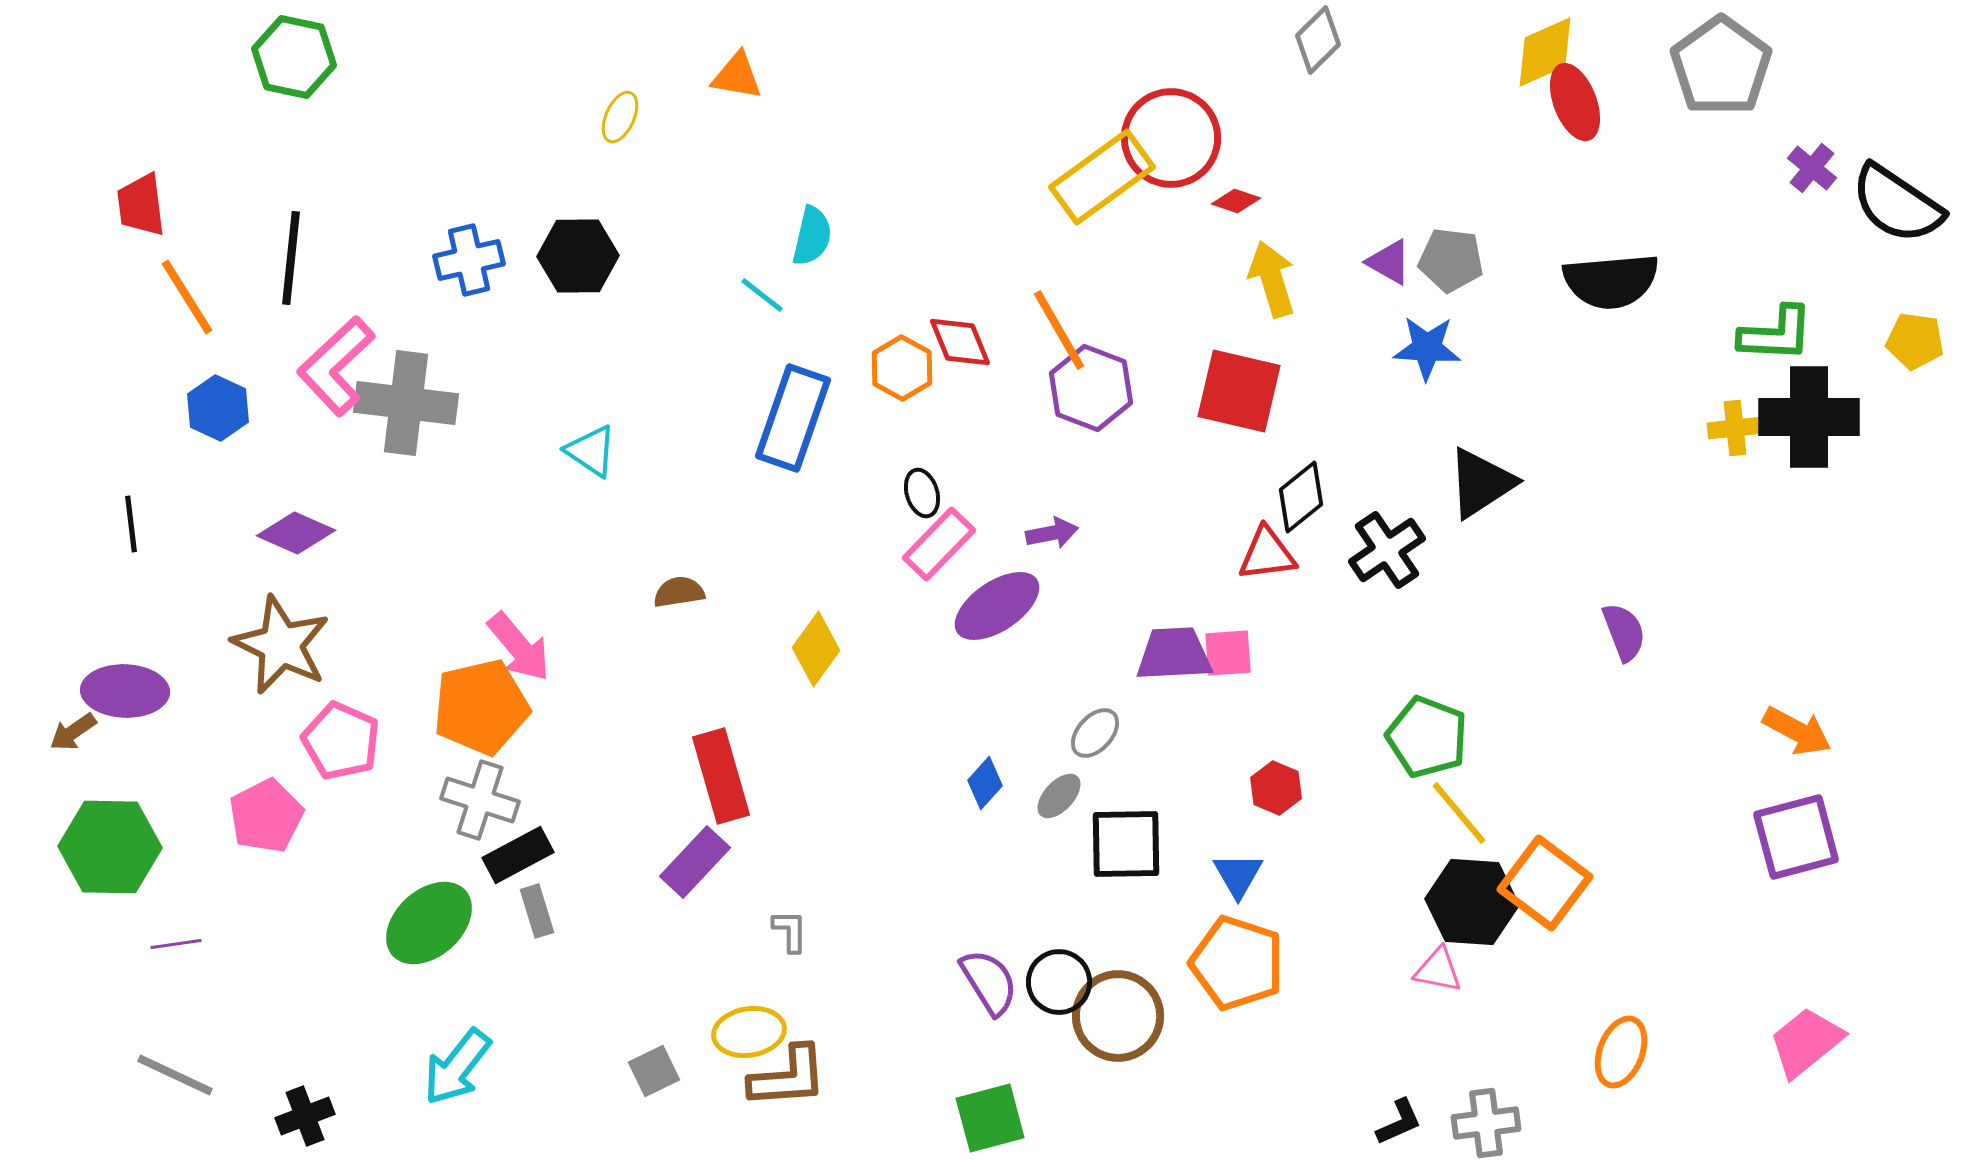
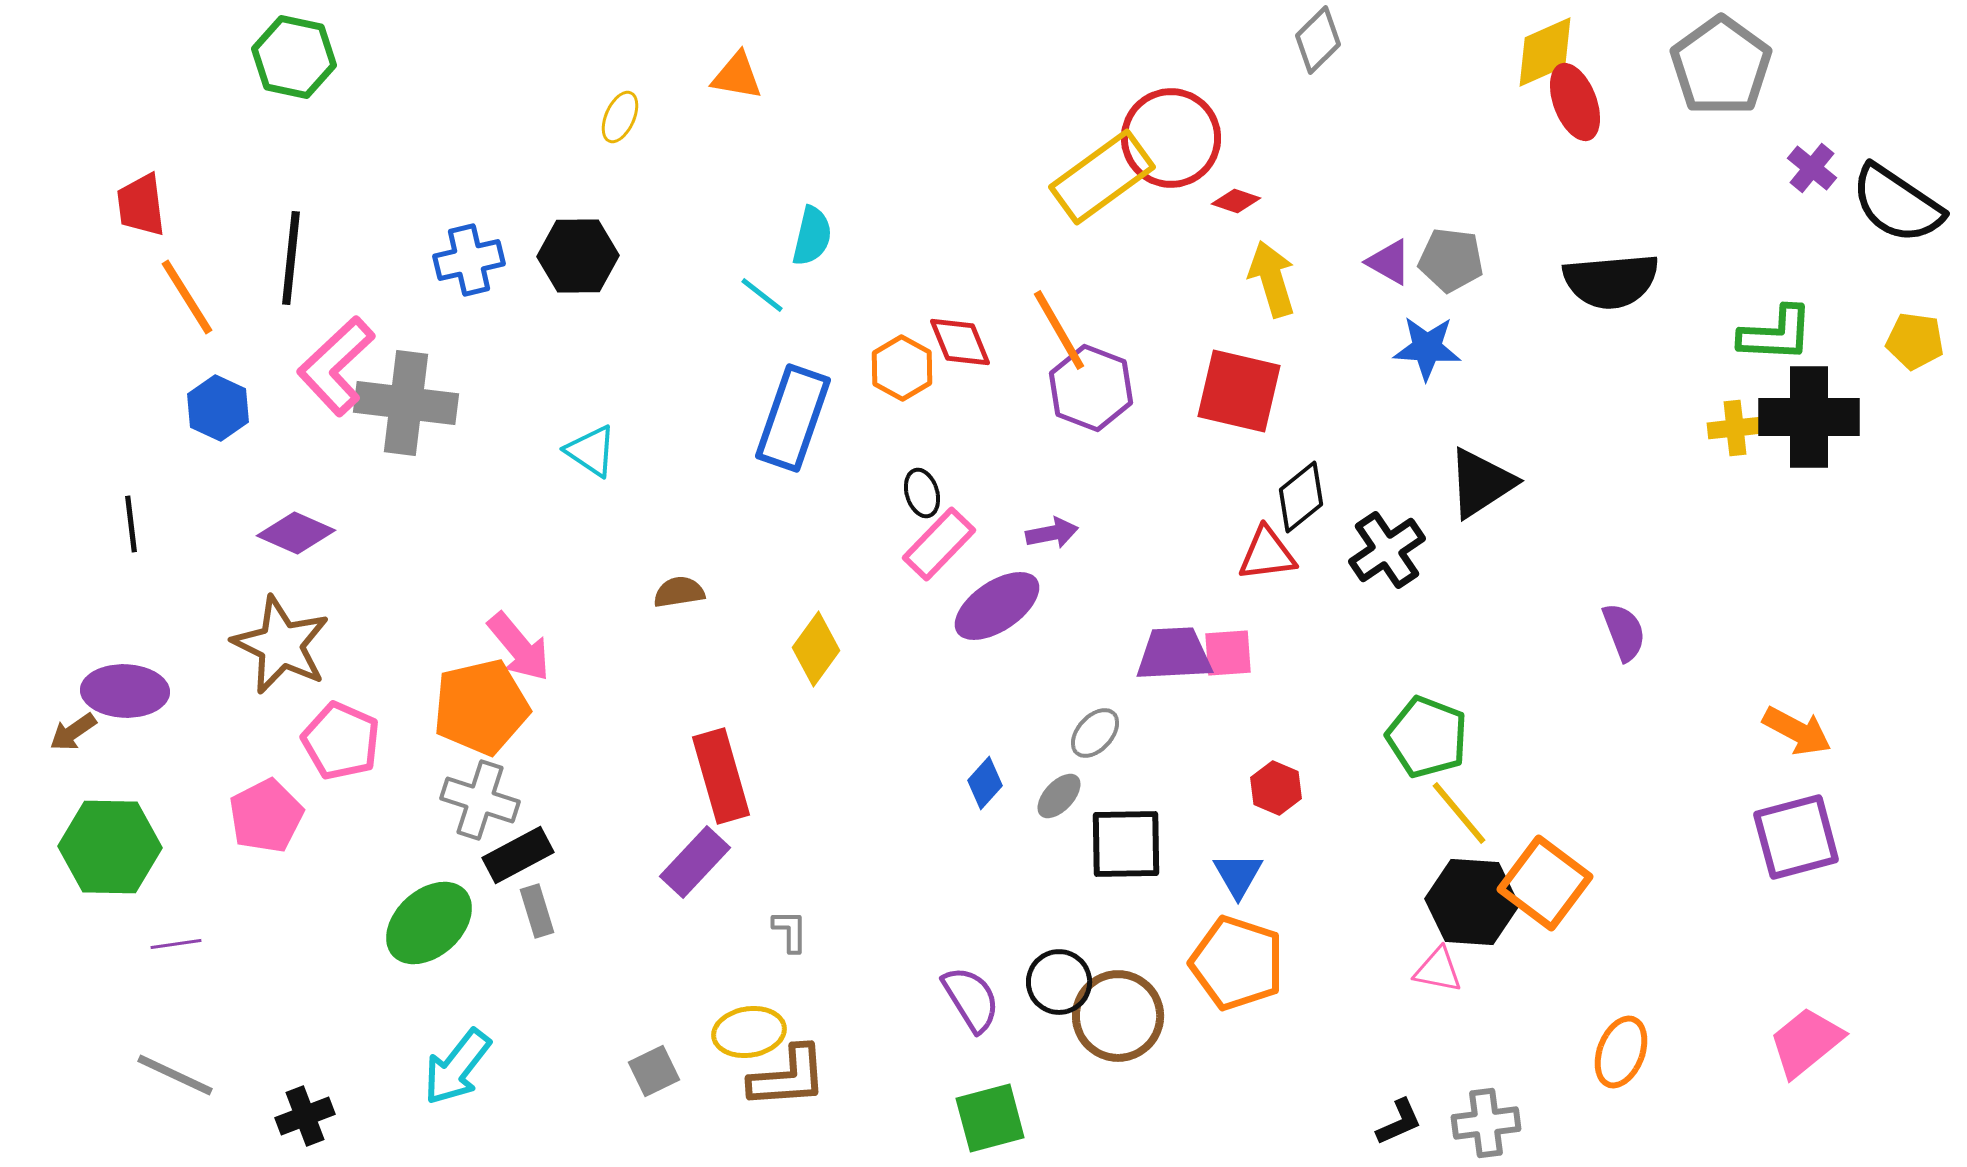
purple semicircle at (989, 982): moved 18 px left, 17 px down
